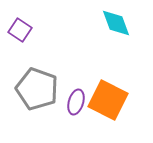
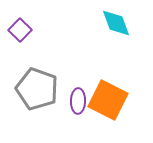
purple square: rotated 10 degrees clockwise
purple ellipse: moved 2 px right, 1 px up; rotated 15 degrees counterclockwise
